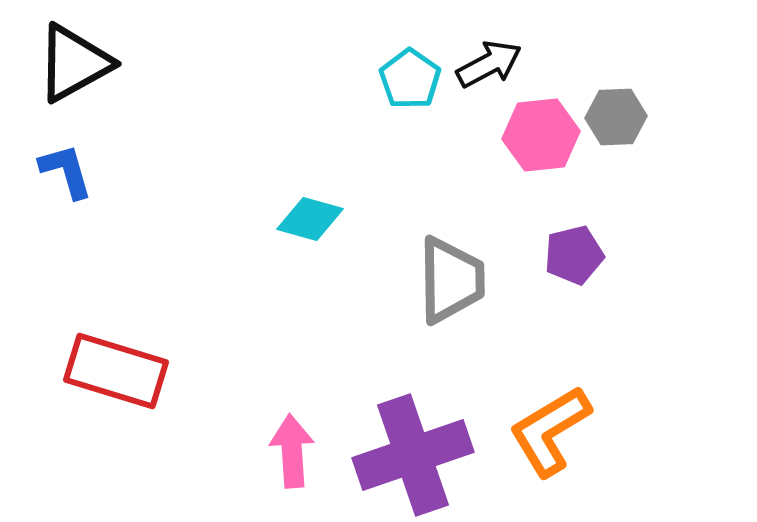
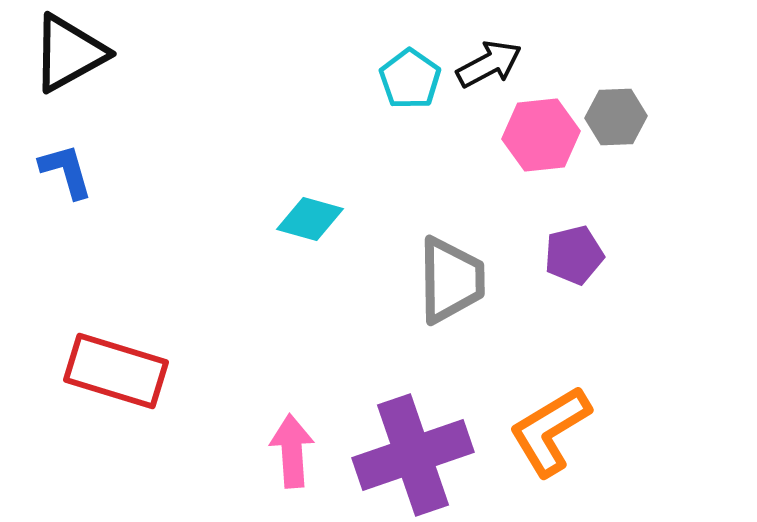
black triangle: moved 5 px left, 10 px up
